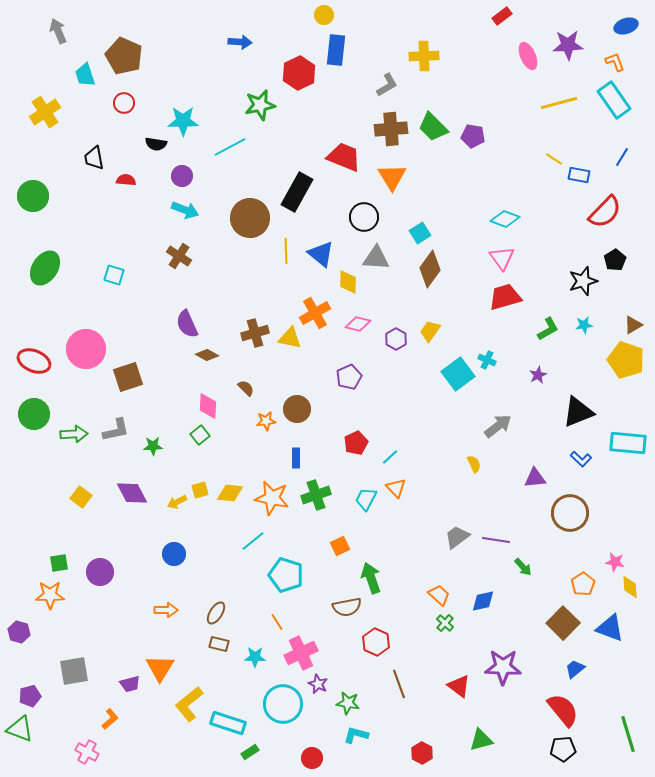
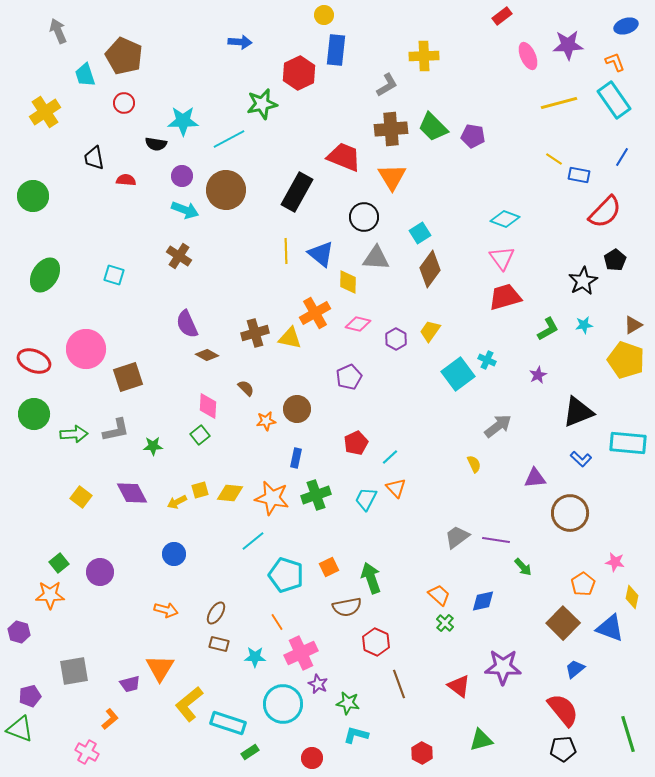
green star at (260, 105): moved 2 px right, 1 px up
cyan line at (230, 147): moved 1 px left, 8 px up
brown circle at (250, 218): moved 24 px left, 28 px up
green ellipse at (45, 268): moved 7 px down
black star at (583, 281): rotated 12 degrees counterclockwise
blue rectangle at (296, 458): rotated 12 degrees clockwise
orange square at (340, 546): moved 11 px left, 21 px down
green square at (59, 563): rotated 30 degrees counterclockwise
yellow diamond at (630, 587): moved 2 px right, 10 px down; rotated 15 degrees clockwise
orange arrow at (166, 610): rotated 15 degrees clockwise
